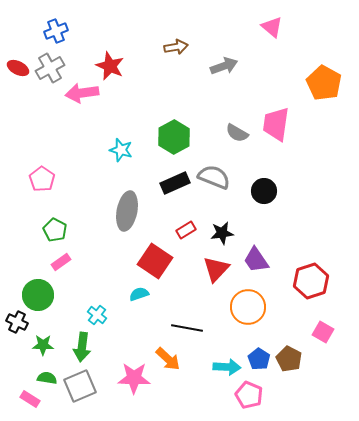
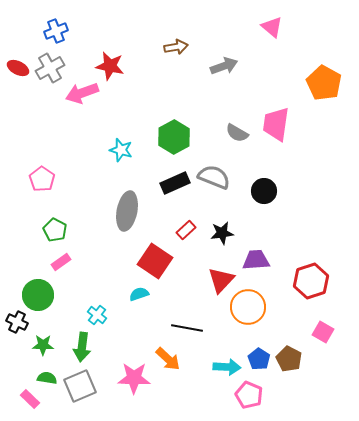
red star at (110, 66): rotated 12 degrees counterclockwise
pink arrow at (82, 93): rotated 12 degrees counterclockwise
red rectangle at (186, 230): rotated 12 degrees counterclockwise
purple trapezoid at (256, 260): rotated 120 degrees clockwise
red triangle at (216, 269): moved 5 px right, 11 px down
pink rectangle at (30, 399): rotated 12 degrees clockwise
